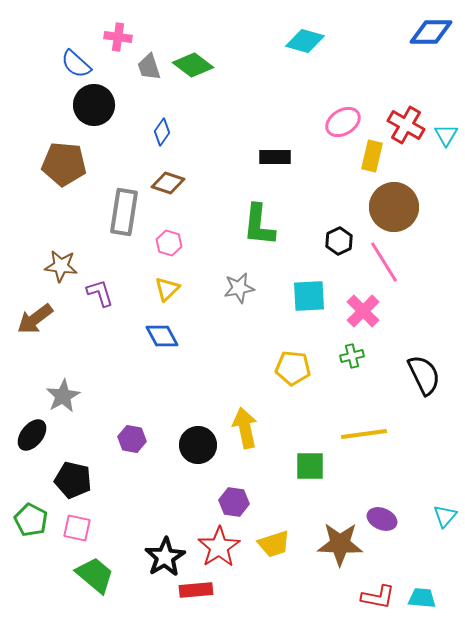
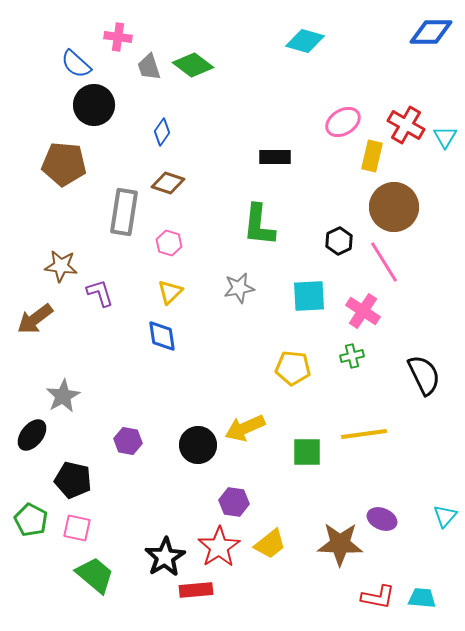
cyan triangle at (446, 135): moved 1 px left, 2 px down
yellow triangle at (167, 289): moved 3 px right, 3 px down
pink cross at (363, 311): rotated 12 degrees counterclockwise
blue diamond at (162, 336): rotated 20 degrees clockwise
yellow arrow at (245, 428): rotated 102 degrees counterclockwise
purple hexagon at (132, 439): moved 4 px left, 2 px down
green square at (310, 466): moved 3 px left, 14 px up
yellow trapezoid at (274, 544): moved 4 px left; rotated 20 degrees counterclockwise
